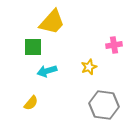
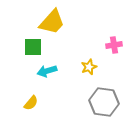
gray hexagon: moved 3 px up
